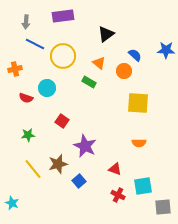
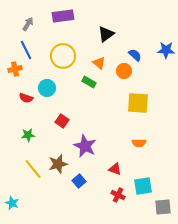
gray arrow: moved 2 px right, 2 px down; rotated 152 degrees counterclockwise
blue line: moved 9 px left, 6 px down; rotated 36 degrees clockwise
